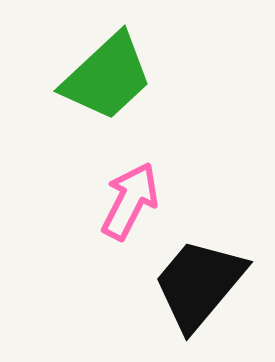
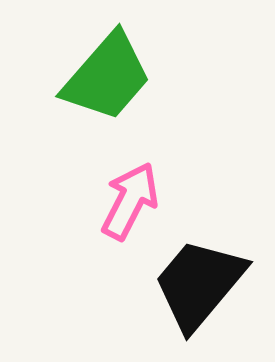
green trapezoid: rotated 6 degrees counterclockwise
